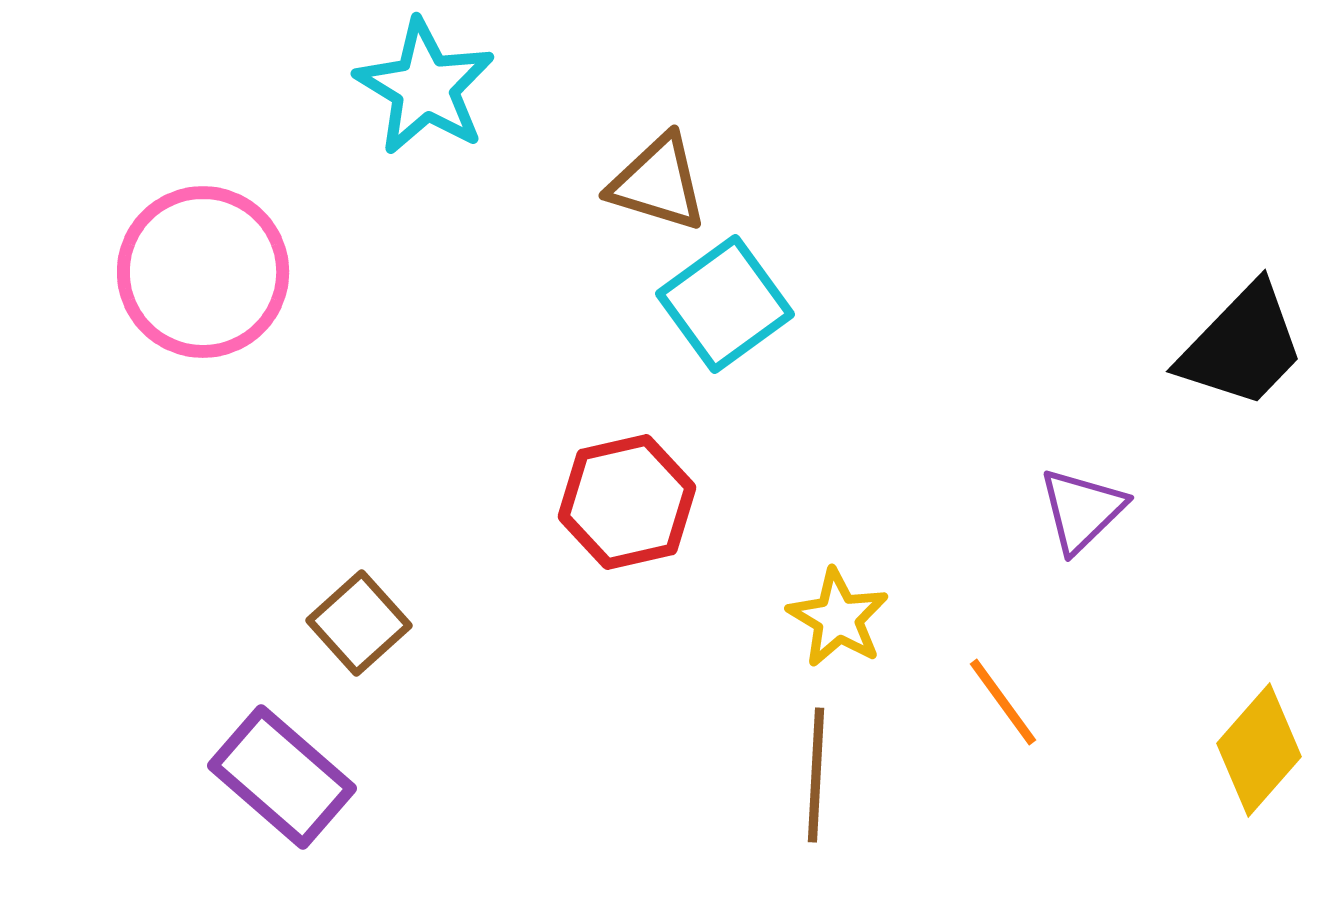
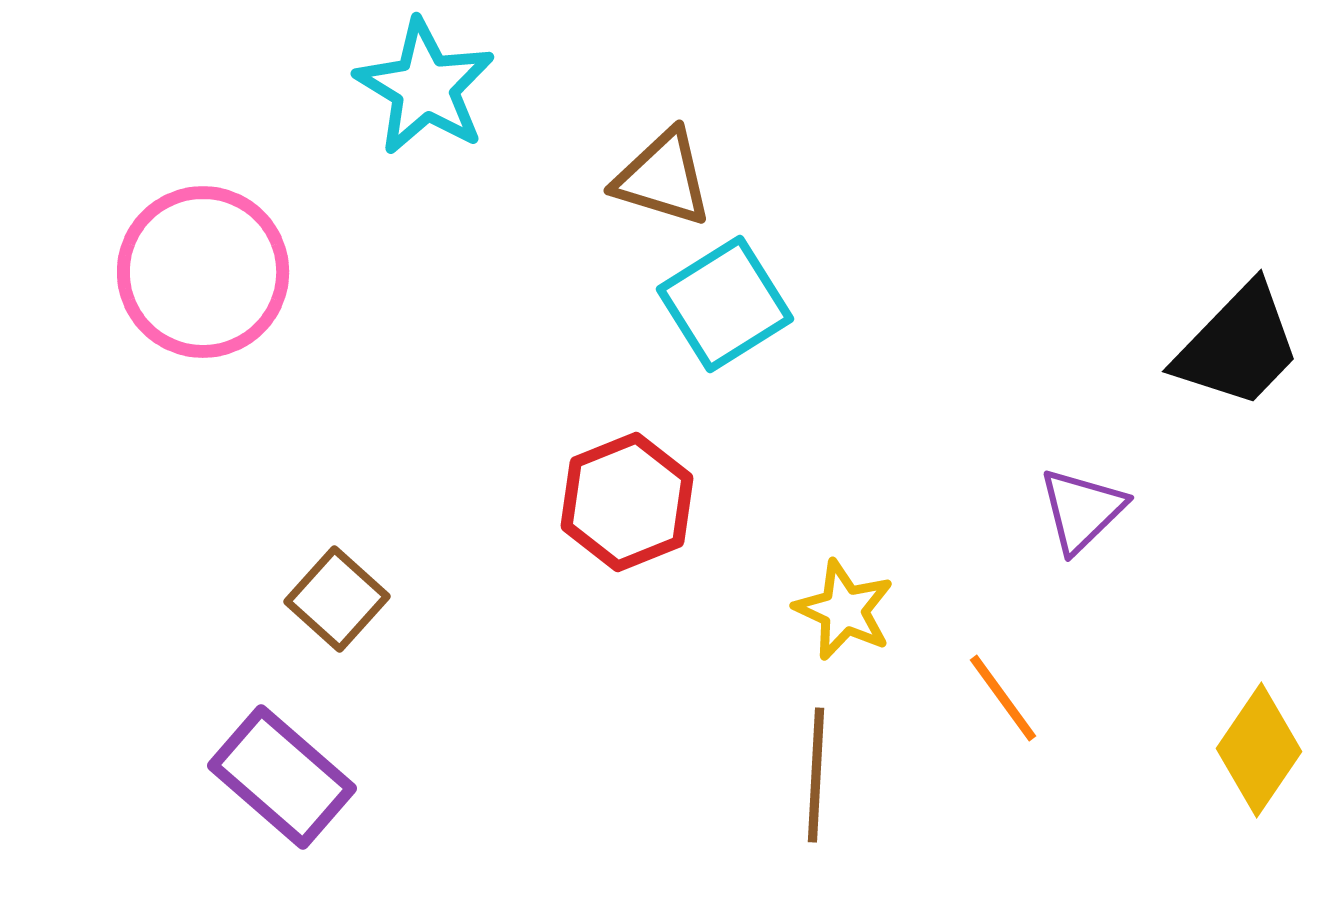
brown triangle: moved 5 px right, 5 px up
cyan square: rotated 4 degrees clockwise
black trapezoid: moved 4 px left
red hexagon: rotated 9 degrees counterclockwise
yellow star: moved 6 px right, 8 px up; rotated 6 degrees counterclockwise
brown square: moved 22 px left, 24 px up; rotated 6 degrees counterclockwise
orange line: moved 4 px up
yellow diamond: rotated 7 degrees counterclockwise
